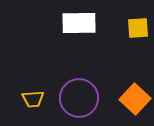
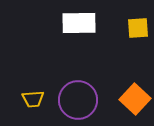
purple circle: moved 1 px left, 2 px down
